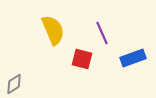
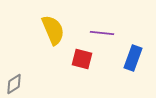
purple line: rotated 60 degrees counterclockwise
blue rectangle: rotated 50 degrees counterclockwise
